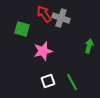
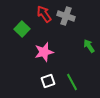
gray cross: moved 5 px right, 2 px up
green square: rotated 28 degrees clockwise
green arrow: rotated 48 degrees counterclockwise
pink star: moved 1 px right, 1 px down
